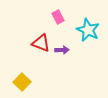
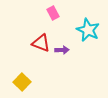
pink rectangle: moved 5 px left, 4 px up
